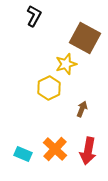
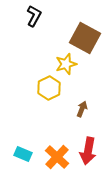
orange cross: moved 2 px right, 8 px down
